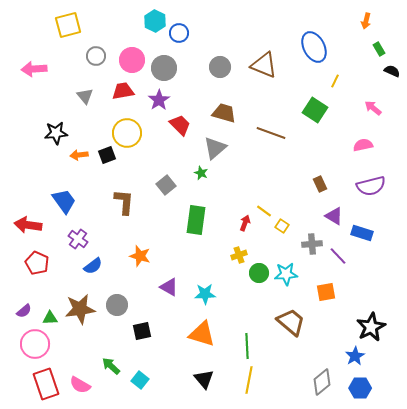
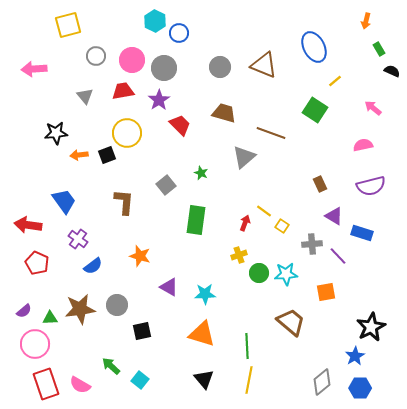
yellow line at (335, 81): rotated 24 degrees clockwise
gray triangle at (215, 148): moved 29 px right, 9 px down
